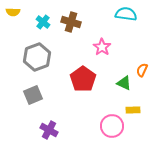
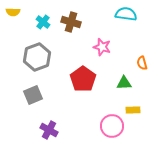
pink star: rotated 18 degrees counterclockwise
orange semicircle: moved 7 px up; rotated 40 degrees counterclockwise
green triangle: rotated 28 degrees counterclockwise
